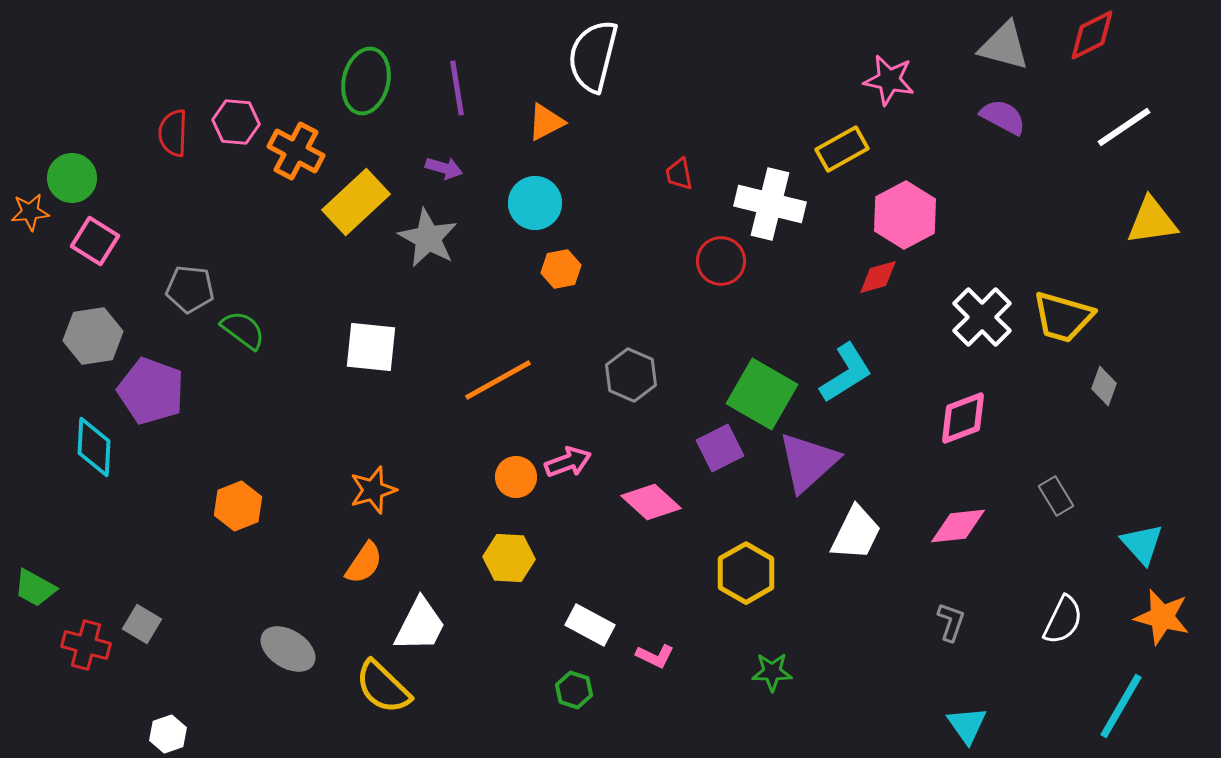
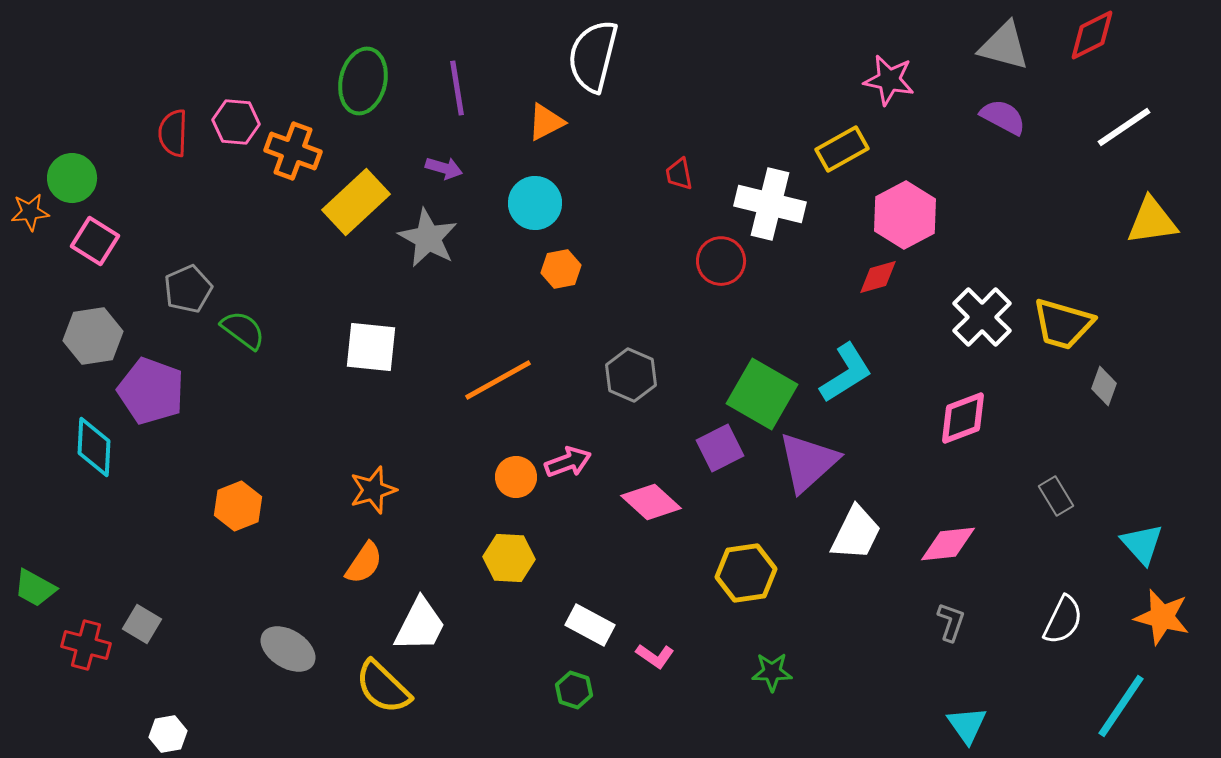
green ellipse at (366, 81): moved 3 px left
orange cross at (296, 151): moved 3 px left; rotated 8 degrees counterclockwise
gray pentagon at (190, 289): moved 2 px left; rotated 30 degrees counterclockwise
yellow trapezoid at (1063, 317): moved 7 px down
pink diamond at (958, 526): moved 10 px left, 18 px down
yellow hexagon at (746, 573): rotated 22 degrees clockwise
pink L-shape at (655, 656): rotated 9 degrees clockwise
cyan line at (1121, 706): rotated 4 degrees clockwise
white hexagon at (168, 734): rotated 9 degrees clockwise
